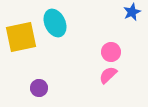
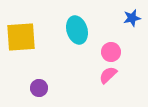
blue star: moved 6 px down; rotated 12 degrees clockwise
cyan ellipse: moved 22 px right, 7 px down; rotated 8 degrees clockwise
yellow square: rotated 8 degrees clockwise
